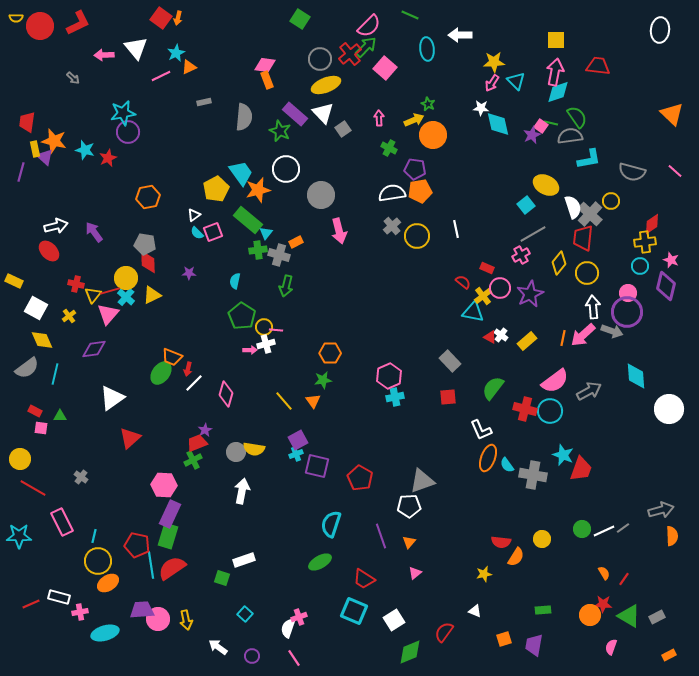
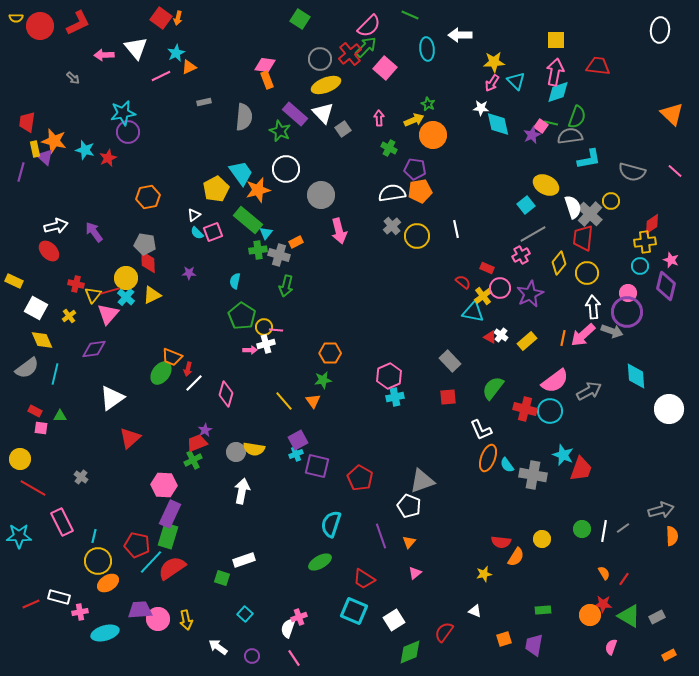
green semicircle at (577, 117): rotated 55 degrees clockwise
white pentagon at (409, 506): rotated 25 degrees clockwise
white line at (604, 531): rotated 55 degrees counterclockwise
cyan line at (151, 565): moved 3 px up; rotated 52 degrees clockwise
purple trapezoid at (142, 610): moved 2 px left
